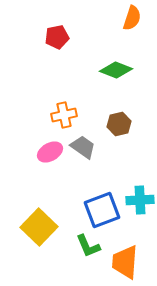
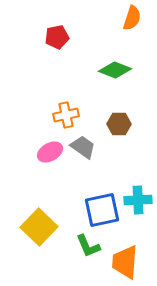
green diamond: moved 1 px left
orange cross: moved 2 px right
brown hexagon: rotated 15 degrees clockwise
cyan cross: moved 2 px left
blue square: rotated 9 degrees clockwise
